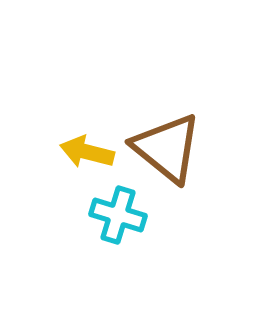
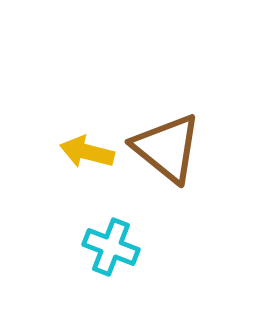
cyan cross: moved 7 px left, 32 px down; rotated 4 degrees clockwise
